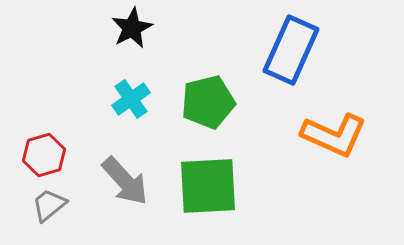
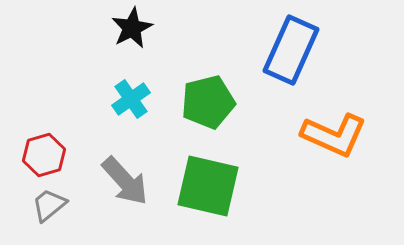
green square: rotated 16 degrees clockwise
